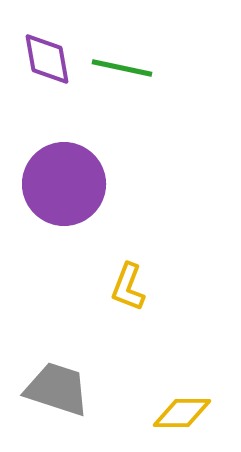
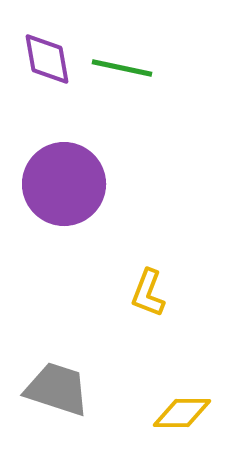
yellow L-shape: moved 20 px right, 6 px down
